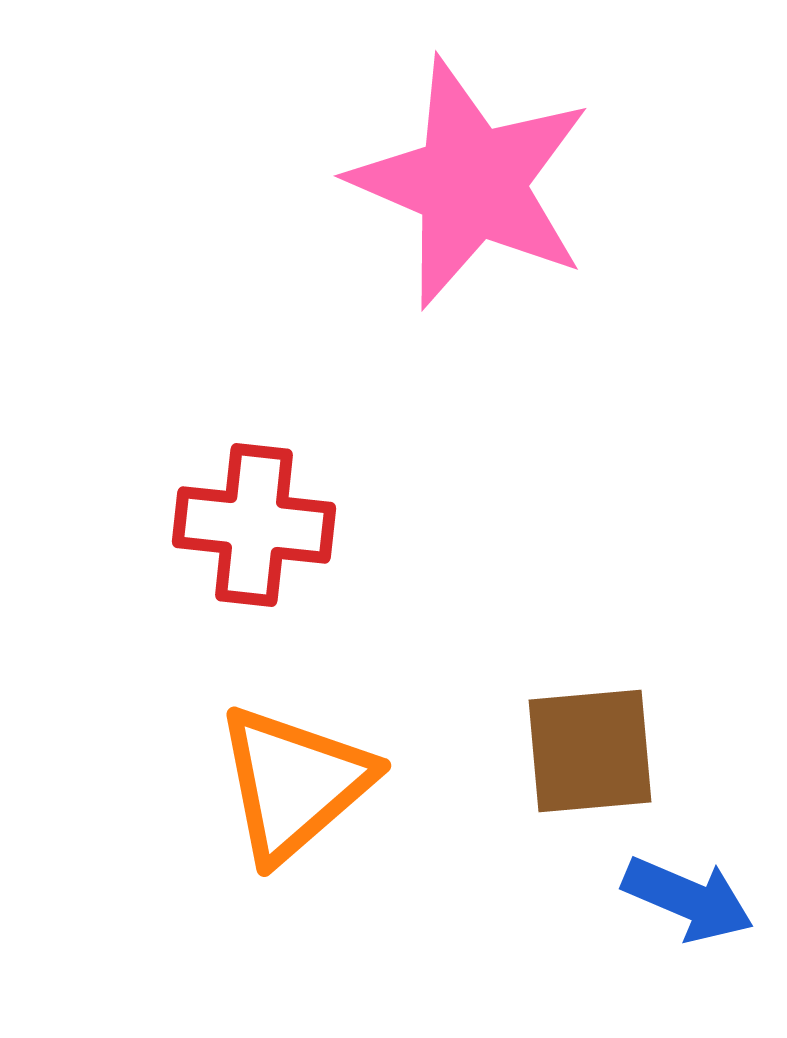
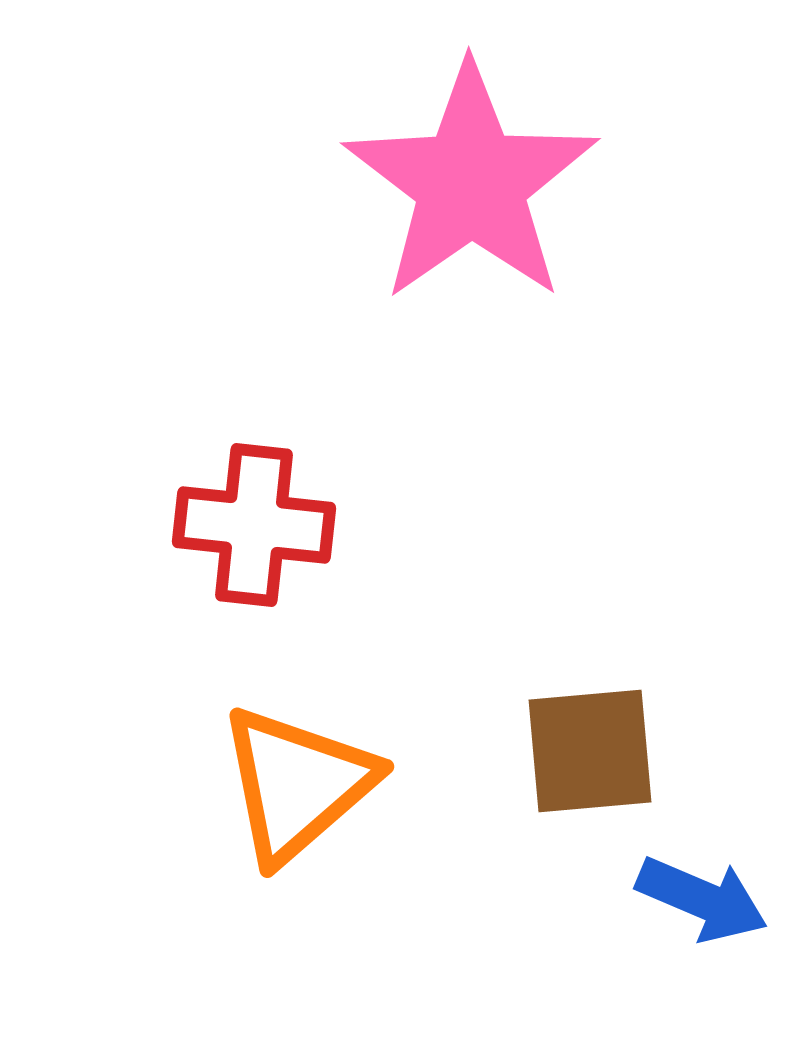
pink star: rotated 14 degrees clockwise
orange triangle: moved 3 px right, 1 px down
blue arrow: moved 14 px right
